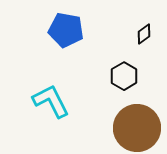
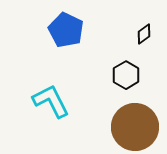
blue pentagon: rotated 16 degrees clockwise
black hexagon: moved 2 px right, 1 px up
brown circle: moved 2 px left, 1 px up
